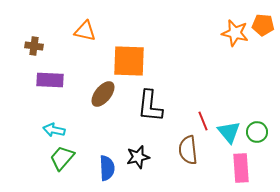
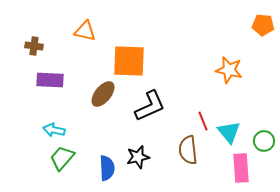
orange star: moved 6 px left, 37 px down
black L-shape: rotated 120 degrees counterclockwise
green circle: moved 7 px right, 9 px down
